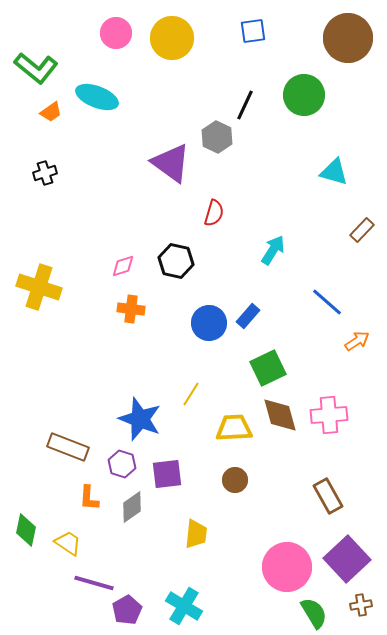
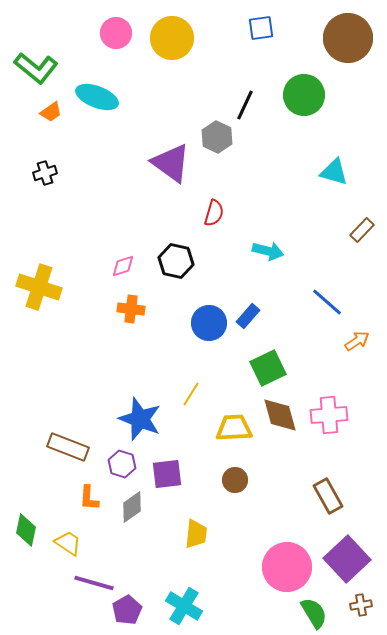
blue square at (253, 31): moved 8 px right, 3 px up
cyan arrow at (273, 250): moved 5 px left, 1 px down; rotated 72 degrees clockwise
